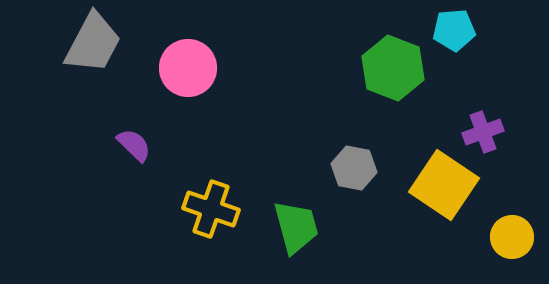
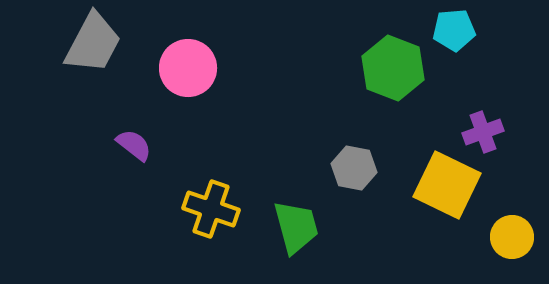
purple semicircle: rotated 6 degrees counterclockwise
yellow square: moved 3 px right; rotated 8 degrees counterclockwise
